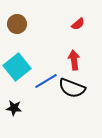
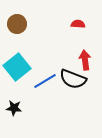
red semicircle: rotated 136 degrees counterclockwise
red arrow: moved 11 px right
blue line: moved 1 px left
black semicircle: moved 1 px right, 9 px up
